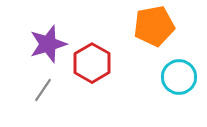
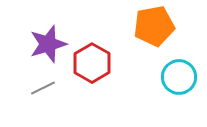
gray line: moved 2 px up; rotated 30 degrees clockwise
